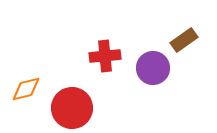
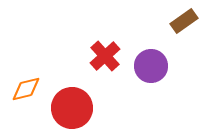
brown rectangle: moved 19 px up
red cross: rotated 36 degrees counterclockwise
purple circle: moved 2 px left, 2 px up
